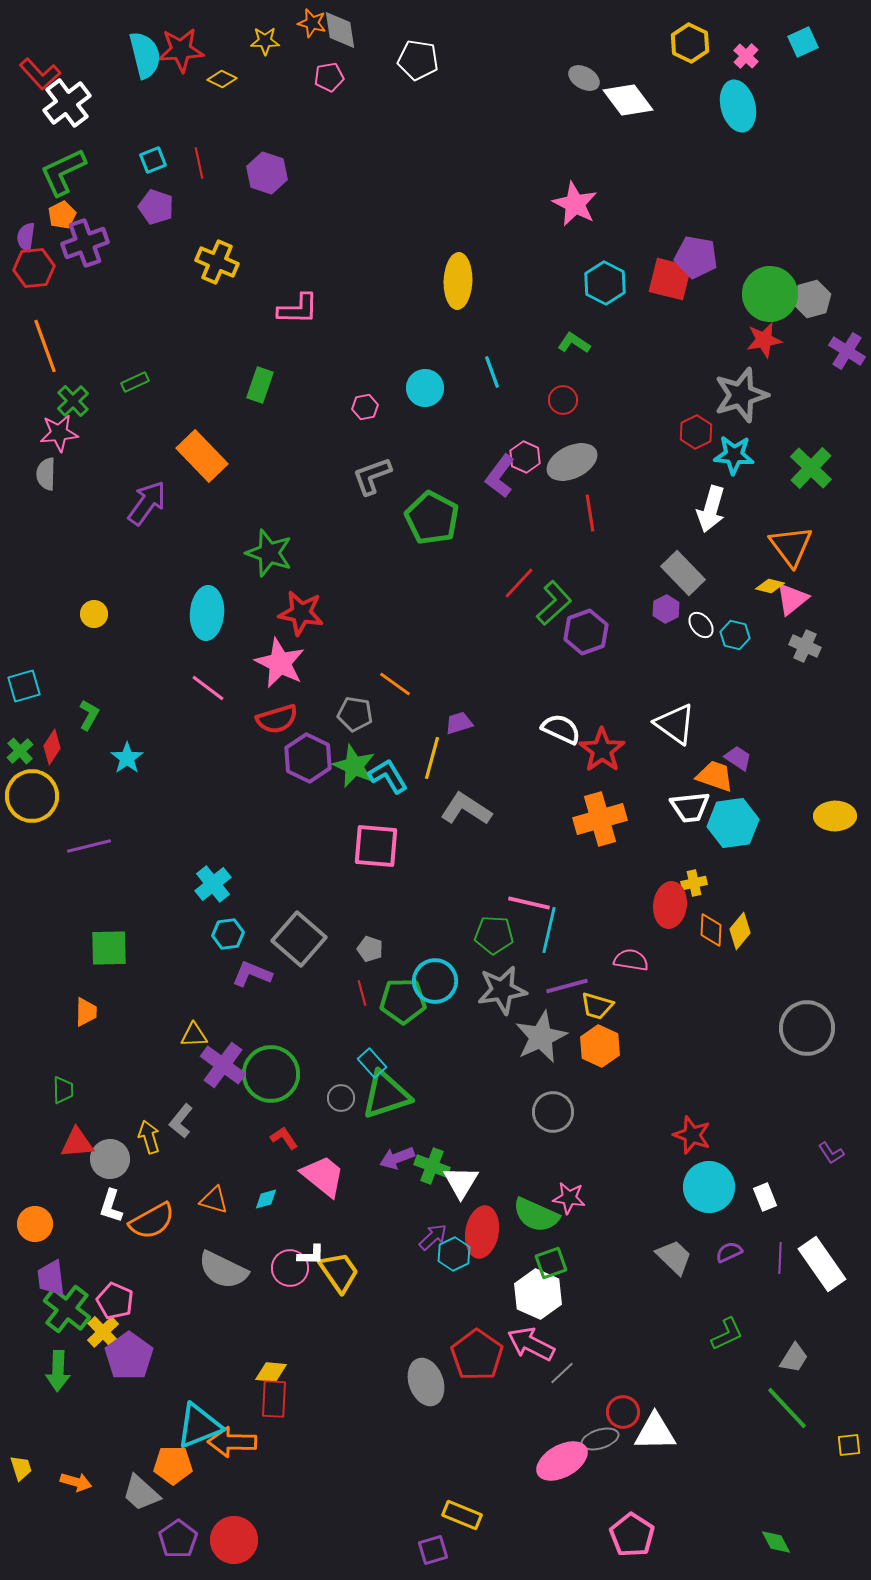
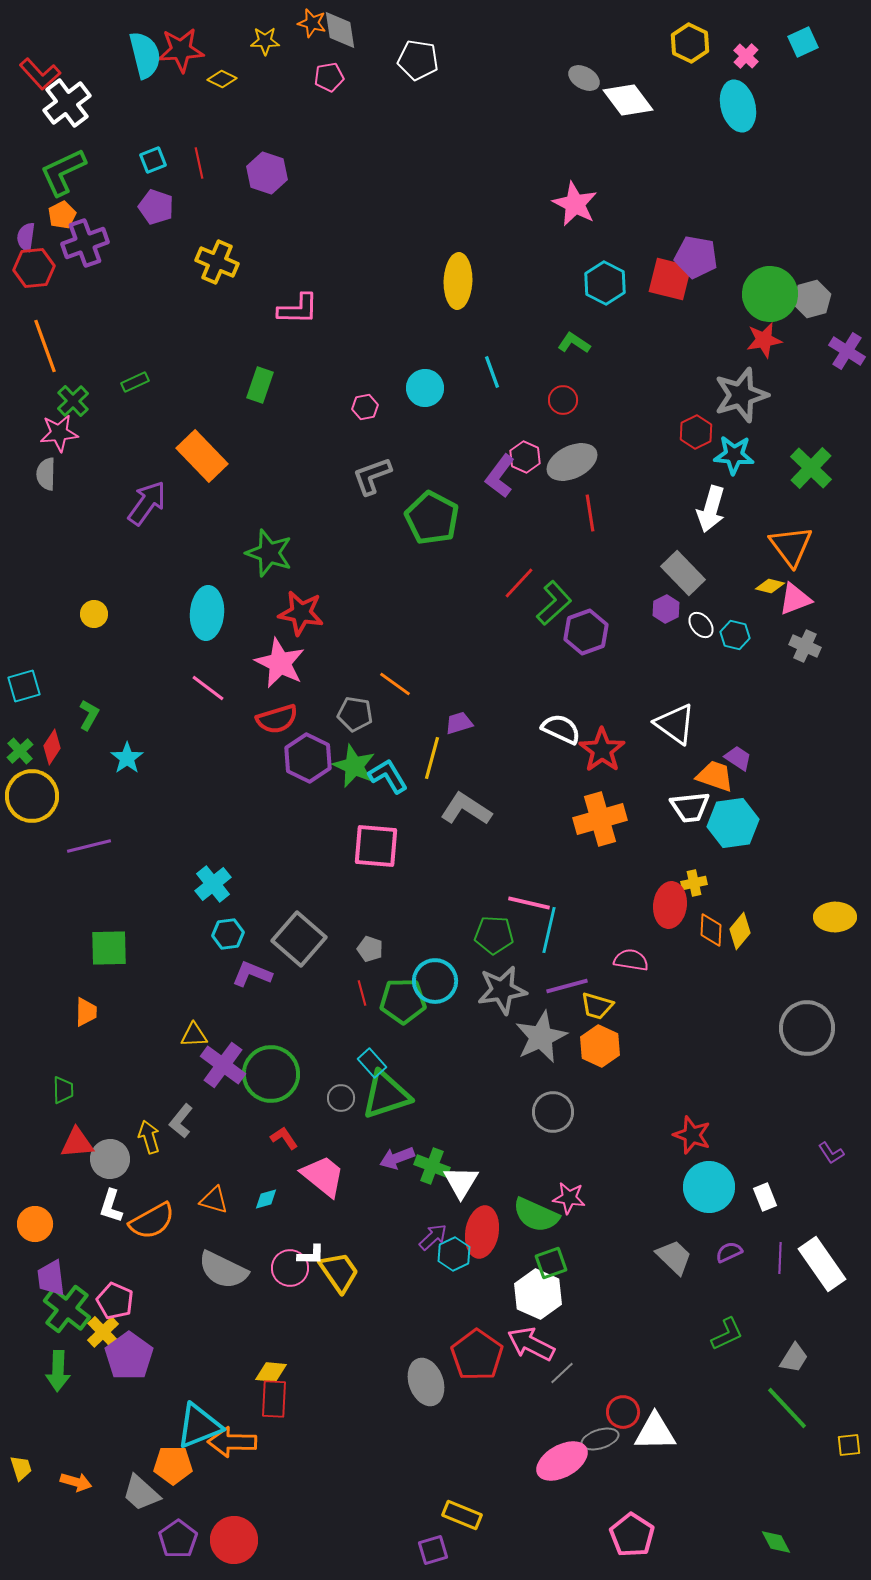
pink triangle at (792, 599): moved 3 px right; rotated 18 degrees clockwise
yellow ellipse at (835, 816): moved 101 px down
